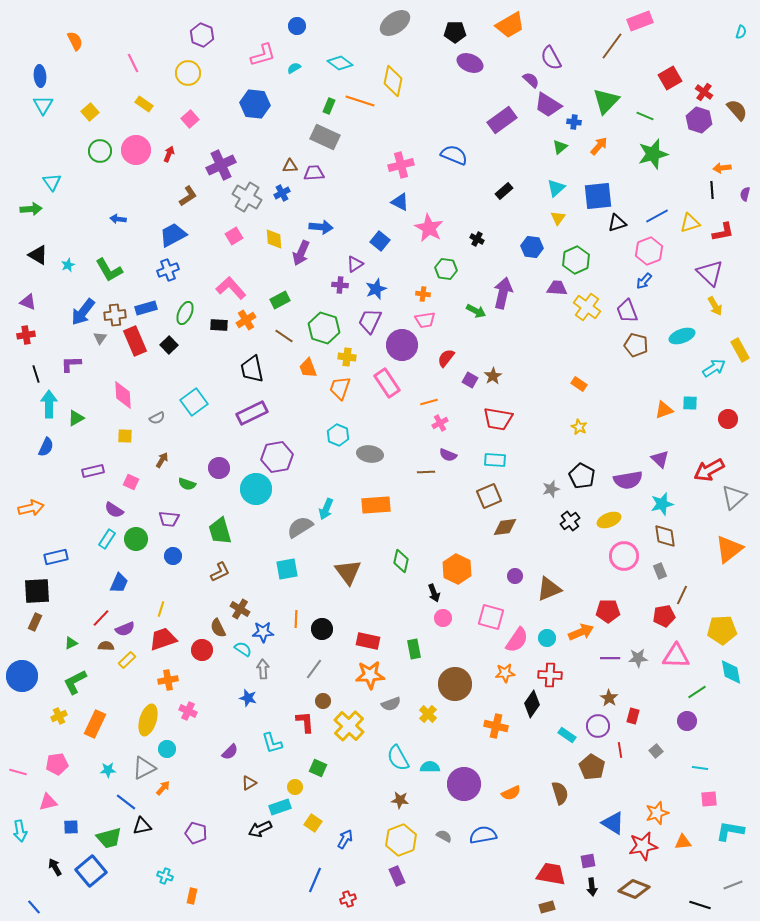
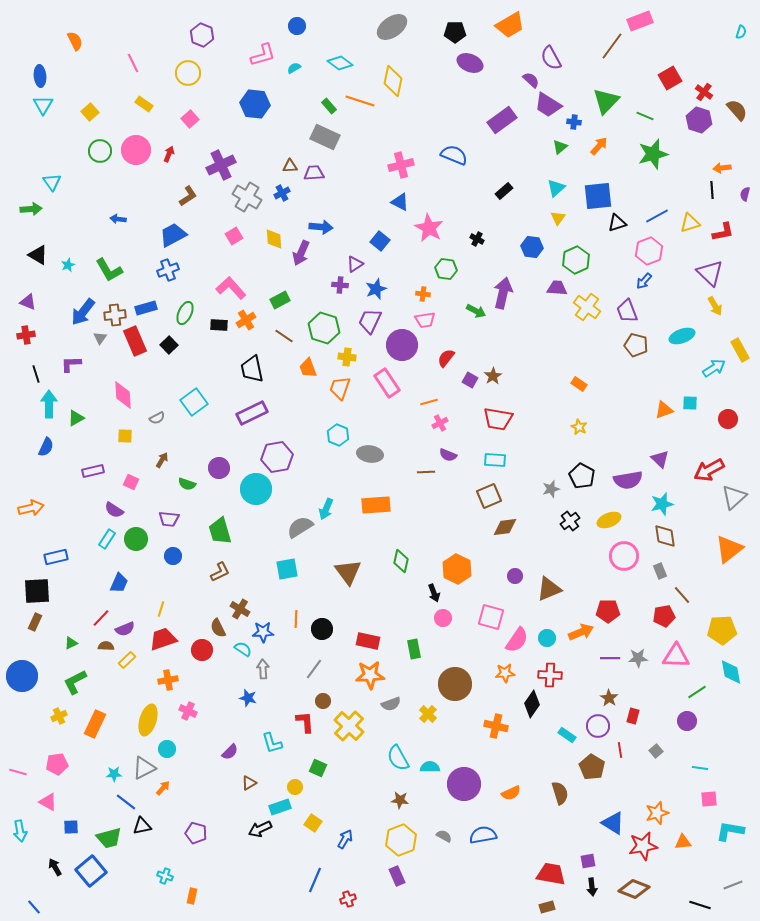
gray ellipse at (395, 23): moved 3 px left, 4 px down
green rectangle at (329, 106): rotated 63 degrees counterclockwise
brown line at (682, 595): rotated 66 degrees counterclockwise
cyan star at (108, 770): moved 6 px right, 4 px down
pink triangle at (48, 802): rotated 42 degrees clockwise
